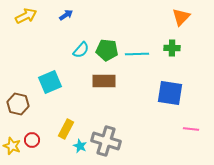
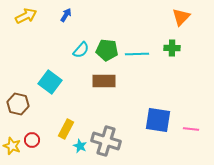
blue arrow: rotated 24 degrees counterclockwise
cyan square: rotated 30 degrees counterclockwise
blue square: moved 12 px left, 27 px down
